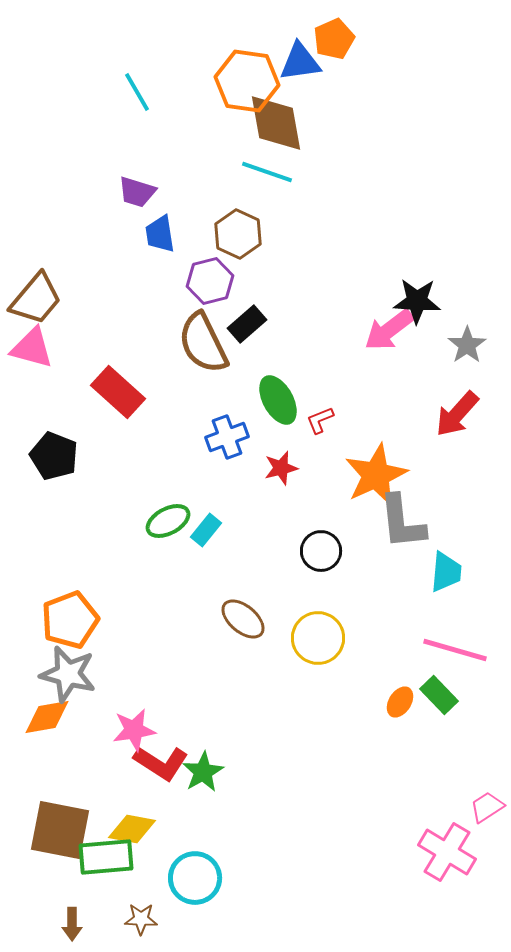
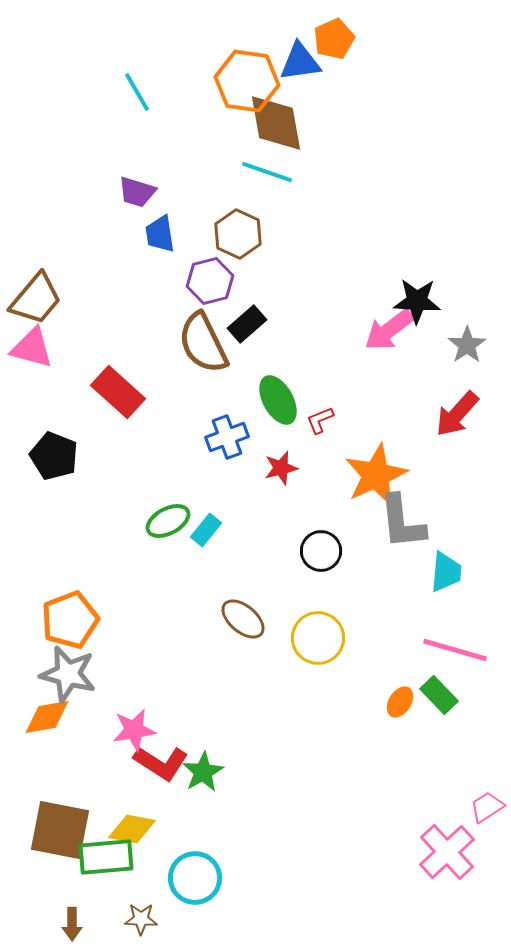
pink cross at (447, 852): rotated 16 degrees clockwise
